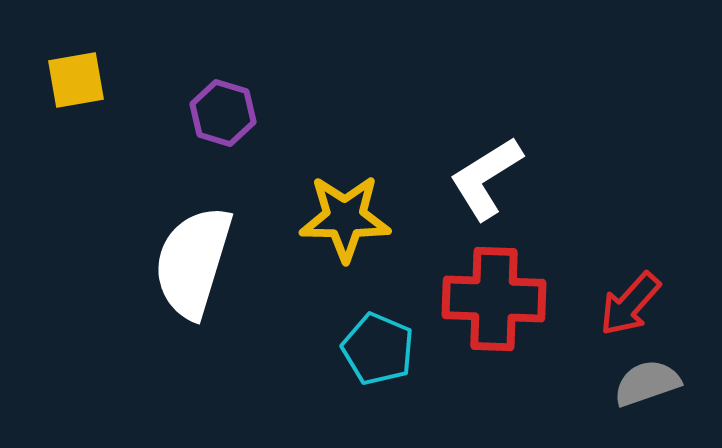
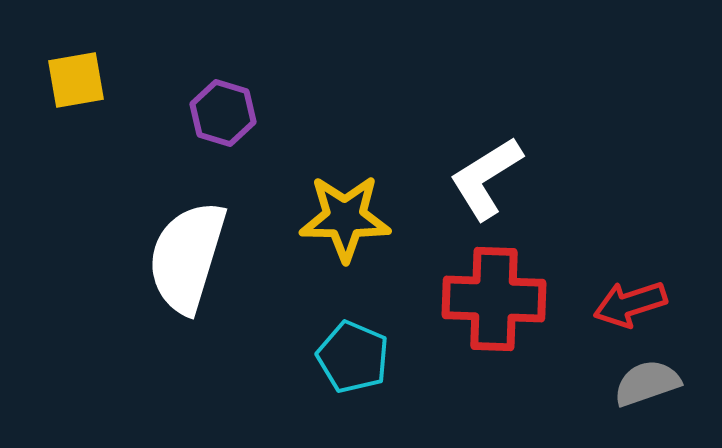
white semicircle: moved 6 px left, 5 px up
red arrow: rotated 30 degrees clockwise
cyan pentagon: moved 25 px left, 8 px down
